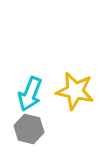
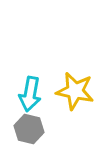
cyan arrow: rotated 12 degrees counterclockwise
